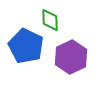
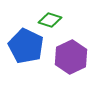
green diamond: rotated 70 degrees counterclockwise
